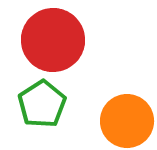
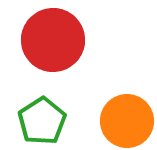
green pentagon: moved 17 px down
